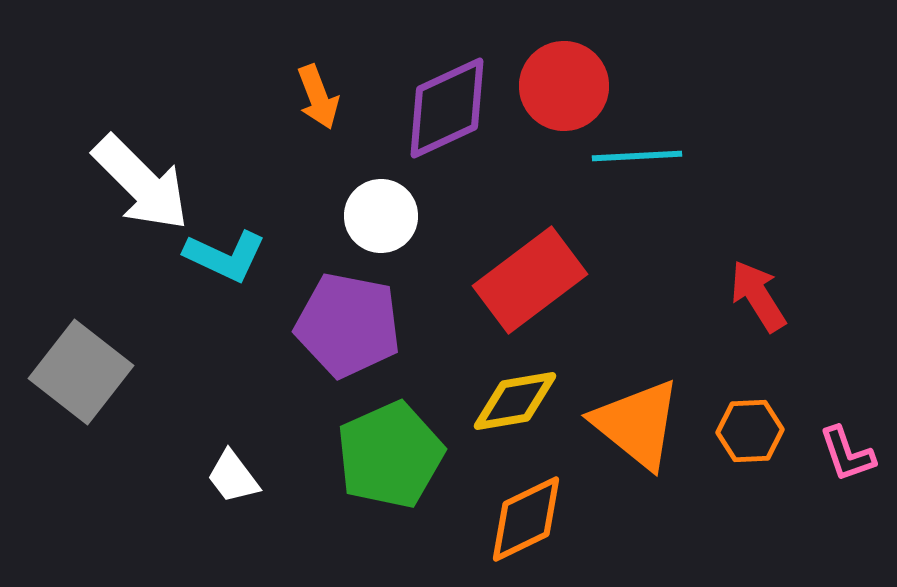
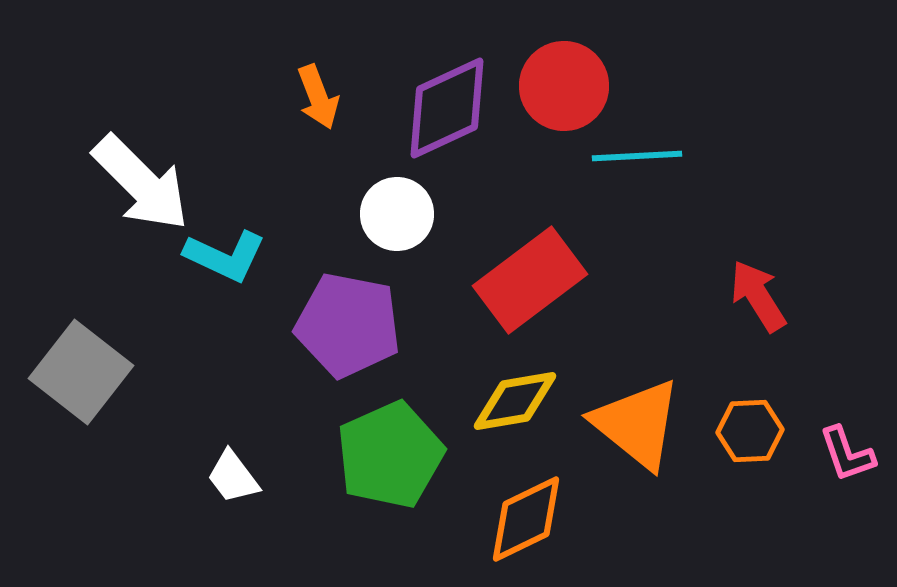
white circle: moved 16 px right, 2 px up
